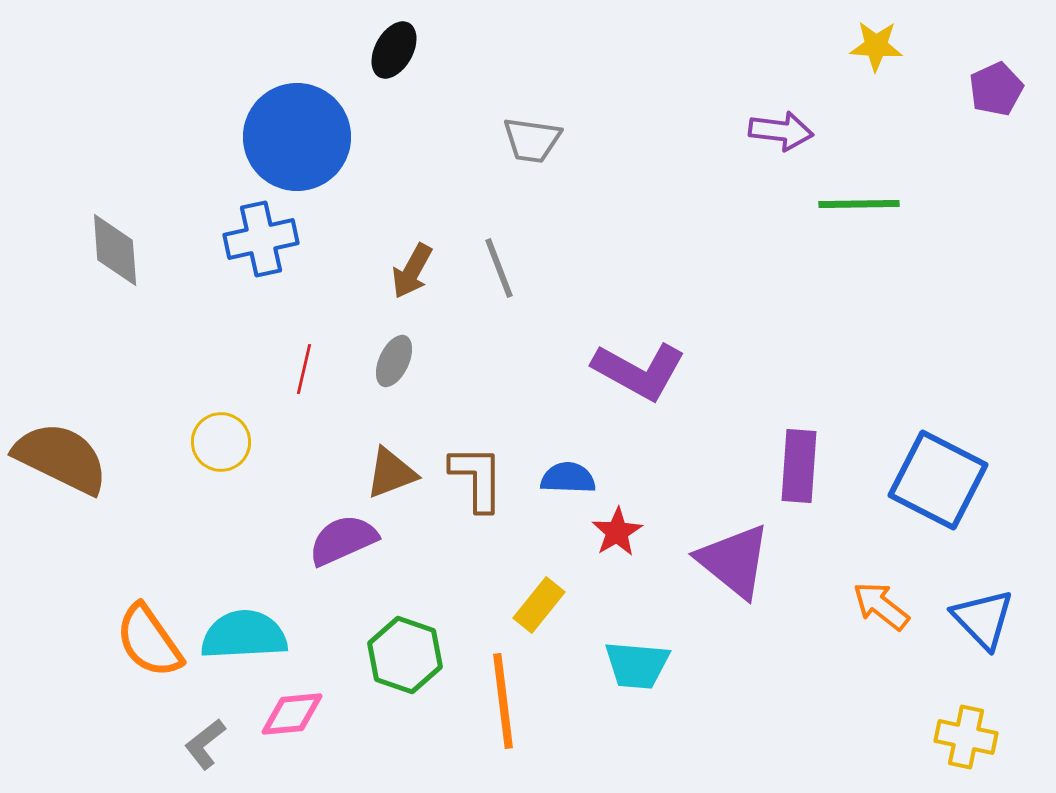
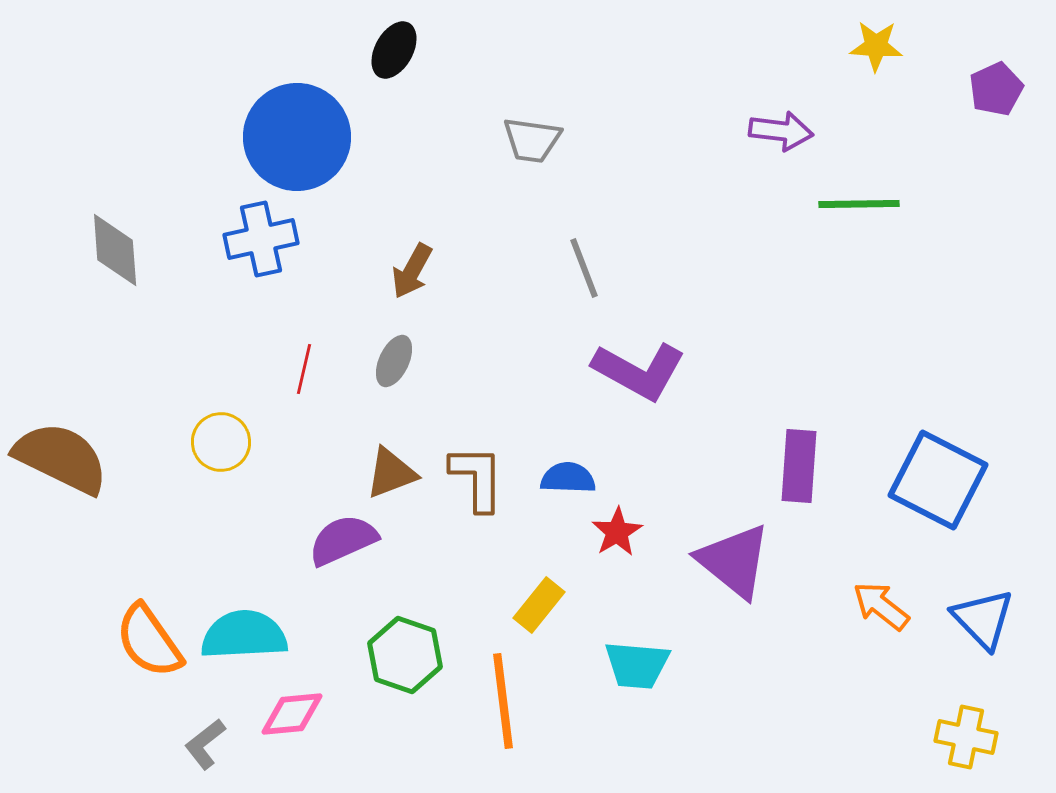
gray line: moved 85 px right
